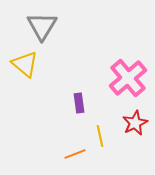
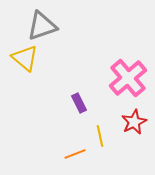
gray triangle: rotated 40 degrees clockwise
yellow triangle: moved 6 px up
purple rectangle: rotated 18 degrees counterclockwise
red star: moved 1 px left, 1 px up
